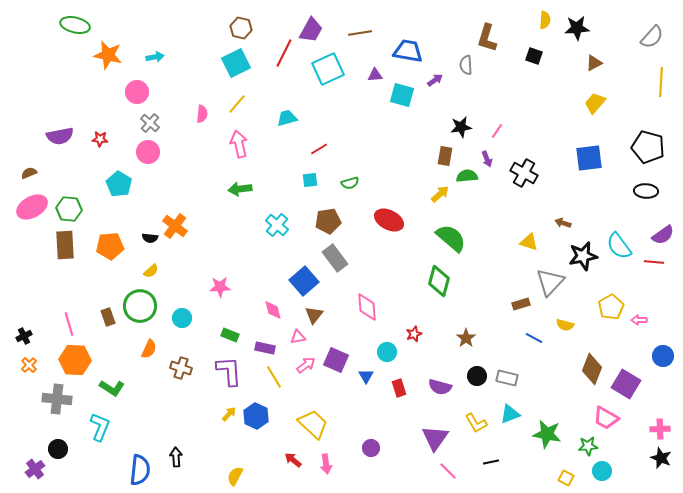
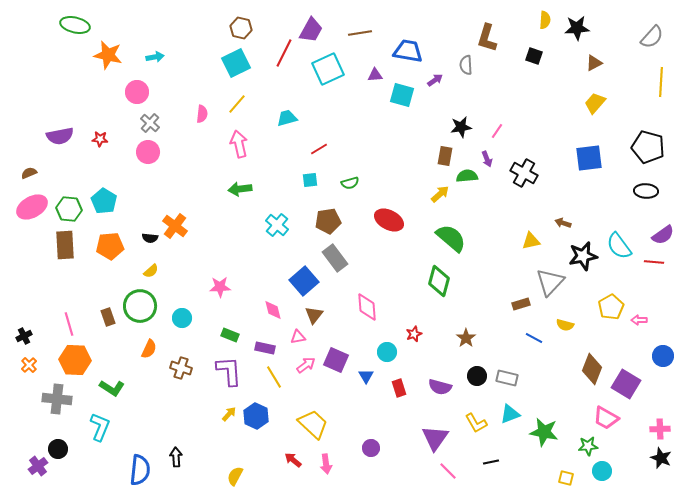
cyan pentagon at (119, 184): moved 15 px left, 17 px down
yellow triangle at (529, 242): moved 2 px right, 1 px up; rotated 30 degrees counterclockwise
green star at (547, 434): moved 3 px left, 2 px up
purple cross at (35, 469): moved 3 px right, 3 px up
yellow square at (566, 478): rotated 14 degrees counterclockwise
